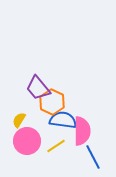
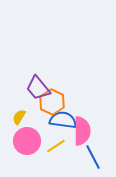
yellow semicircle: moved 3 px up
